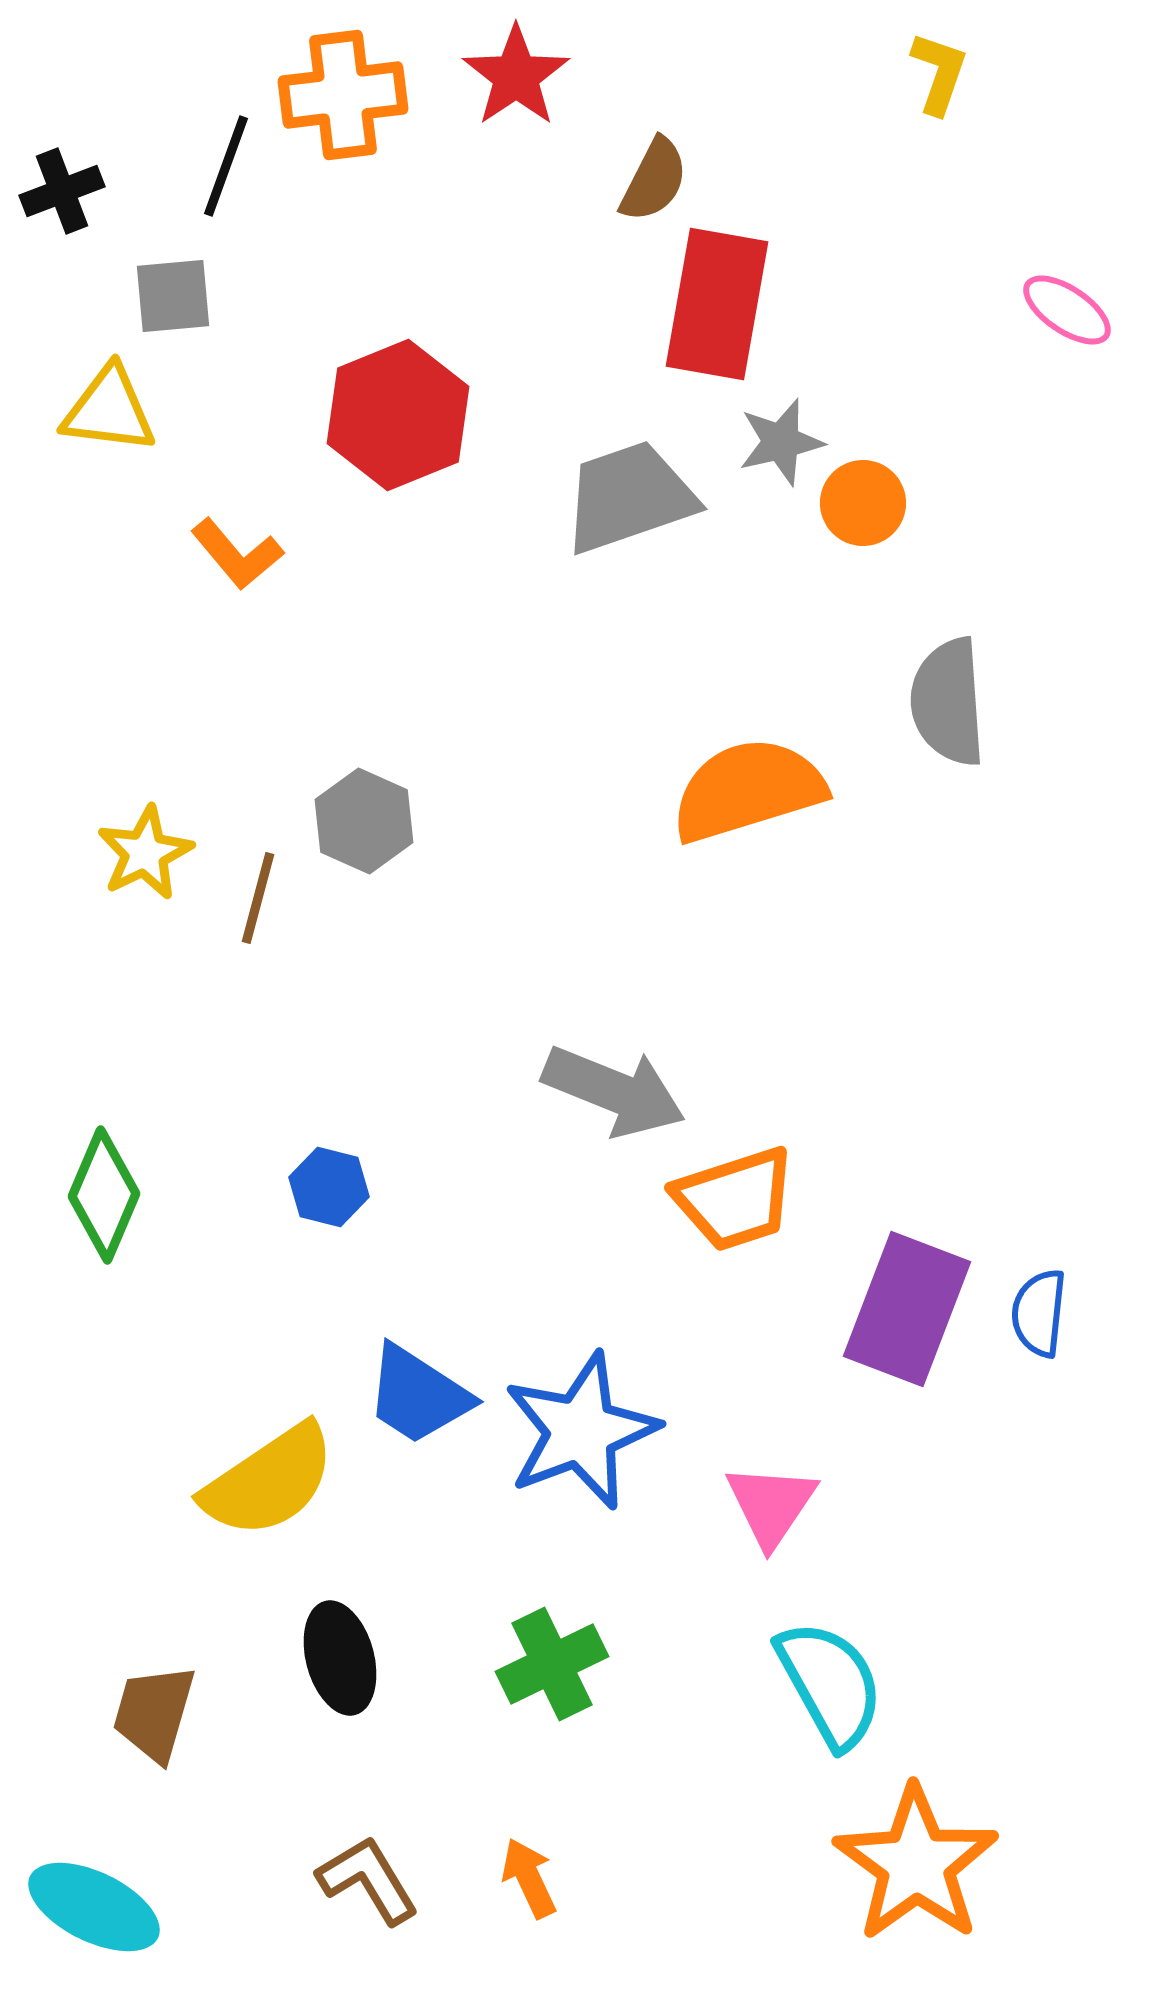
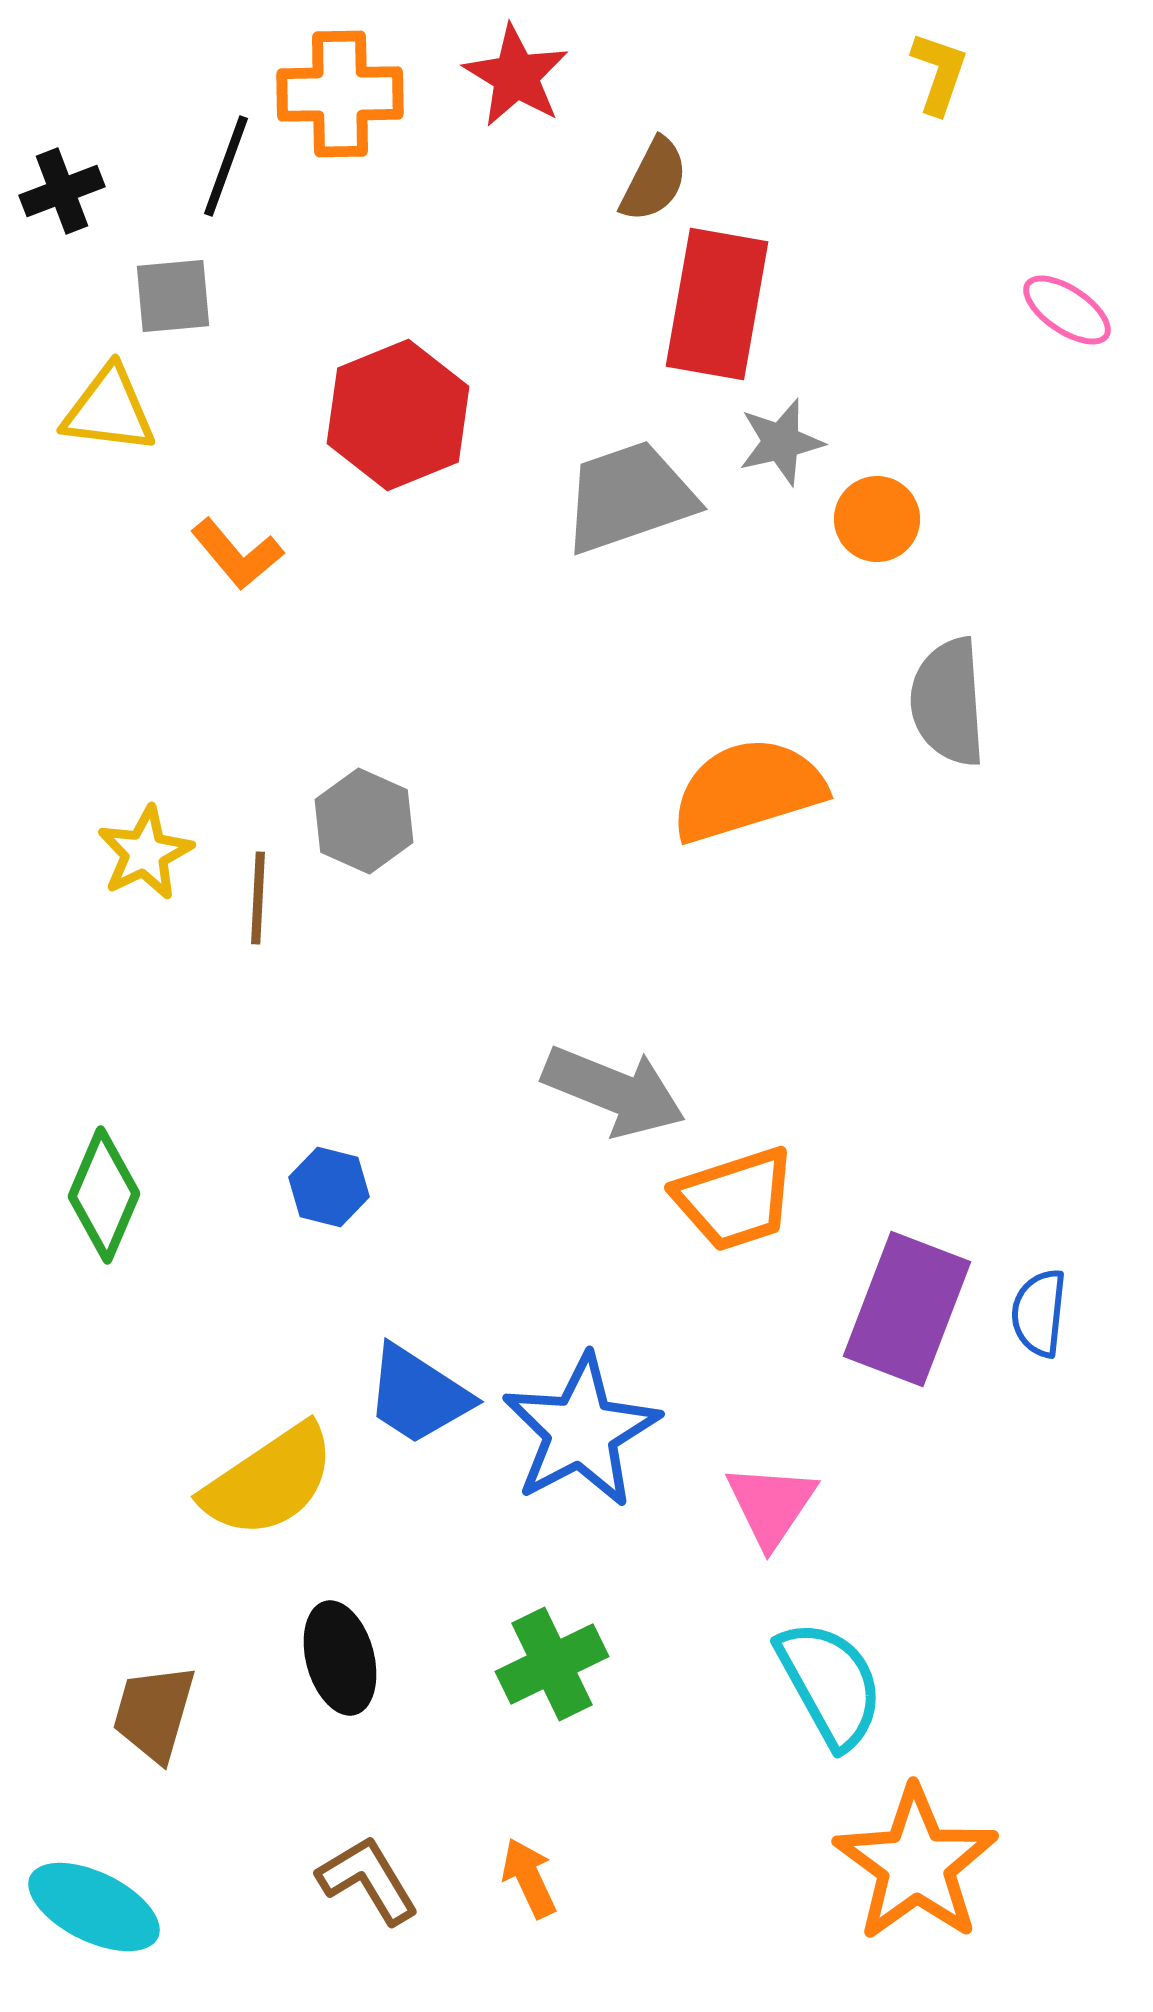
red star: rotated 7 degrees counterclockwise
orange cross: moved 3 px left, 1 px up; rotated 6 degrees clockwise
orange circle: moved 14 px right, 16 px down
brown line: rotated 12 degrees counterclockwise
blue star: rotated 7 degrees counterclockwise
